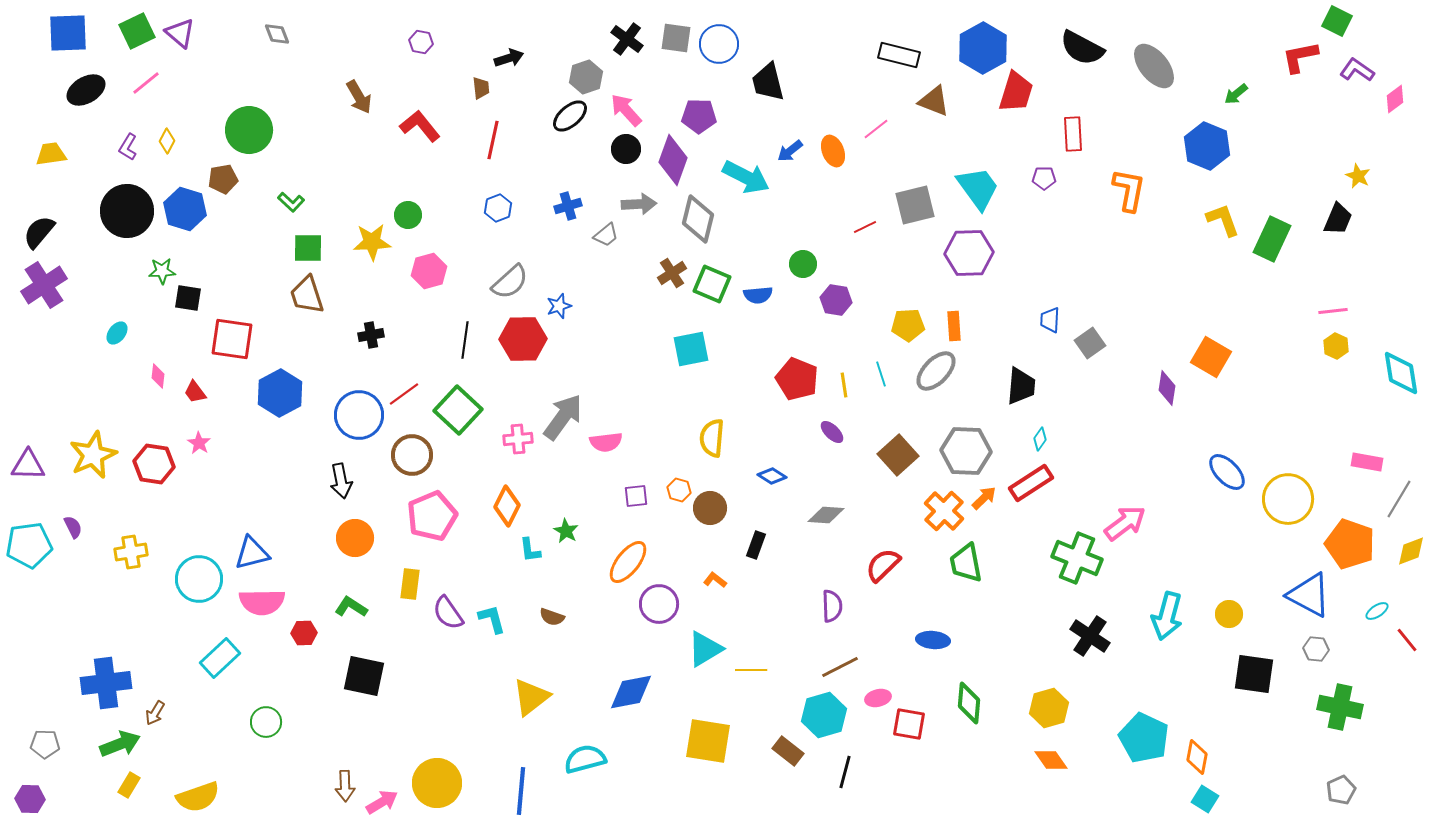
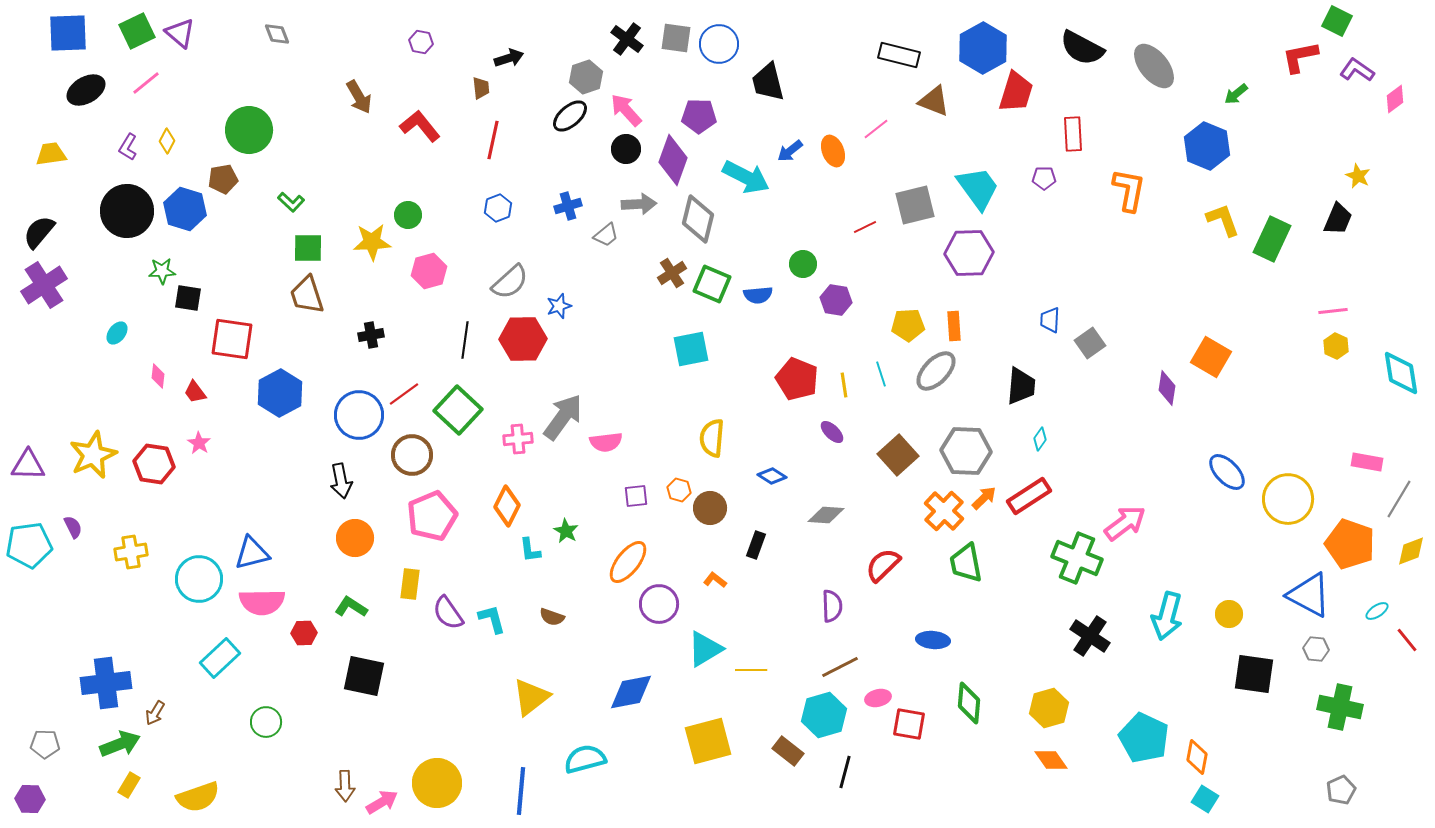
red rectangle at (1031, 483): moved 2 px left, 13 px down
yellow square at (708, 741): rotated 24 degrees counterclockwise
